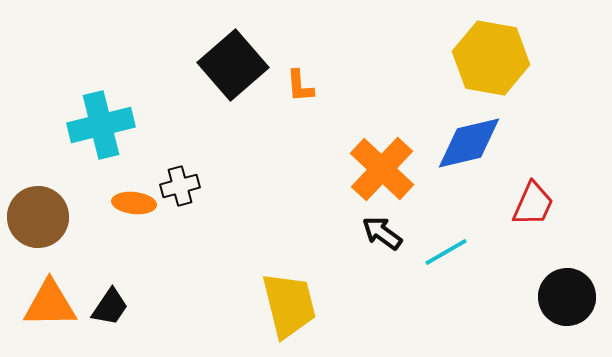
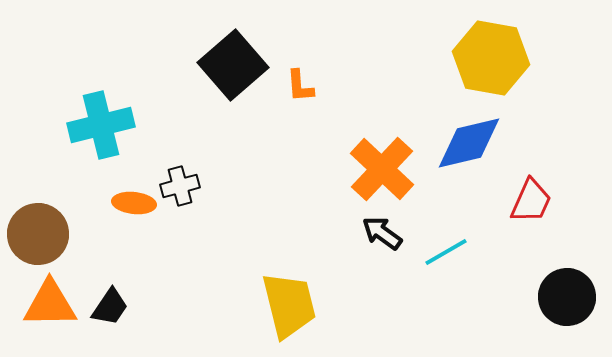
red trapezoid: moved 2 px left, 3 px up
brown circle: moved 17 px down
